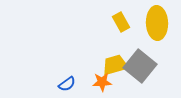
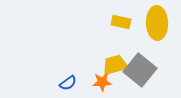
yellow rectangle: rotated 48 degrees counterclockwise
gray square: moved 4 px down
blue semicircle: moved 1 px right, 1 px up
